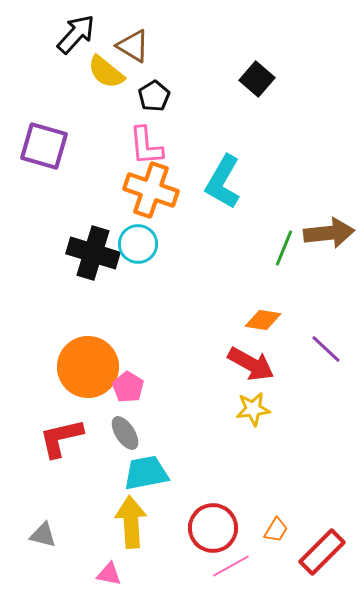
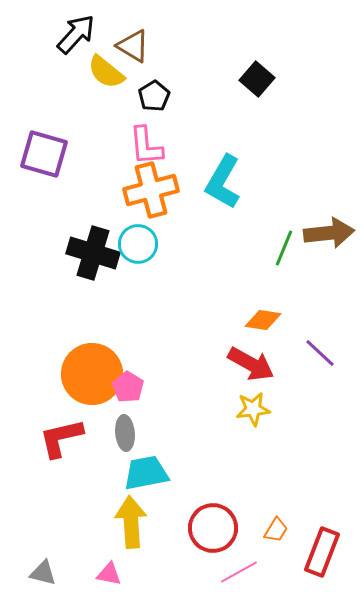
purple square: moved 8 px down
orange cross: rotated 34 degrees counterclockwise
purple line: moved 6 px left, 4 px down
orange circle: moved 4 px right, 7 px down
gray ellipse: rotated 28 degrees clockwise
gray triangle: moved 38 px down
red rectangle: rotated 24 degrees counterclockwise
pink line: moved 8 px right, 6 px down
